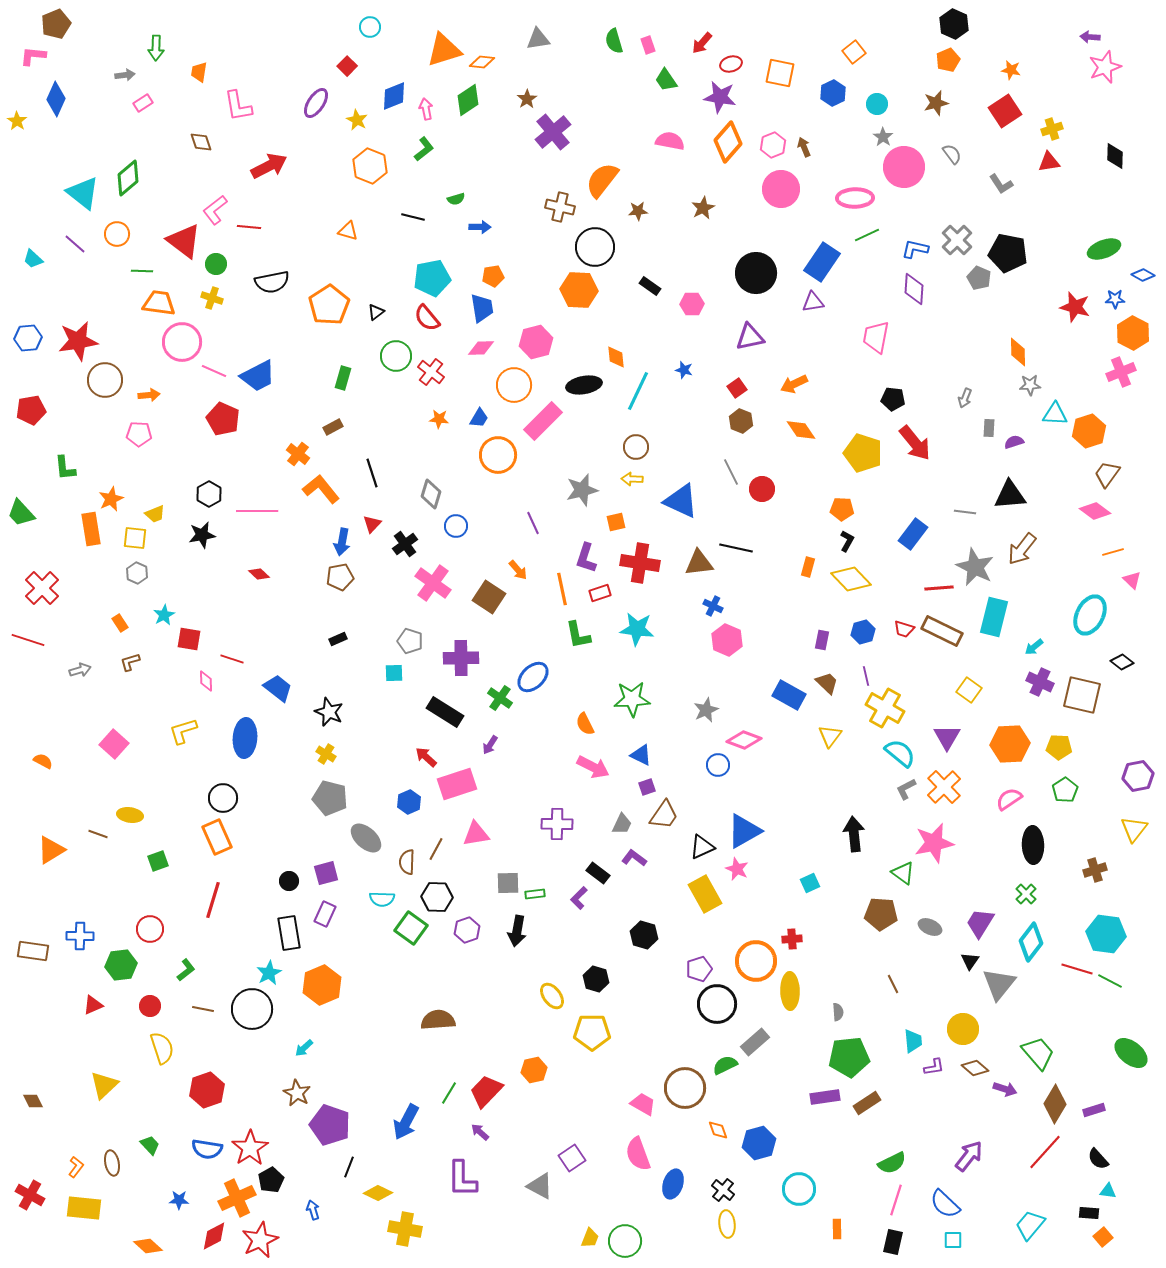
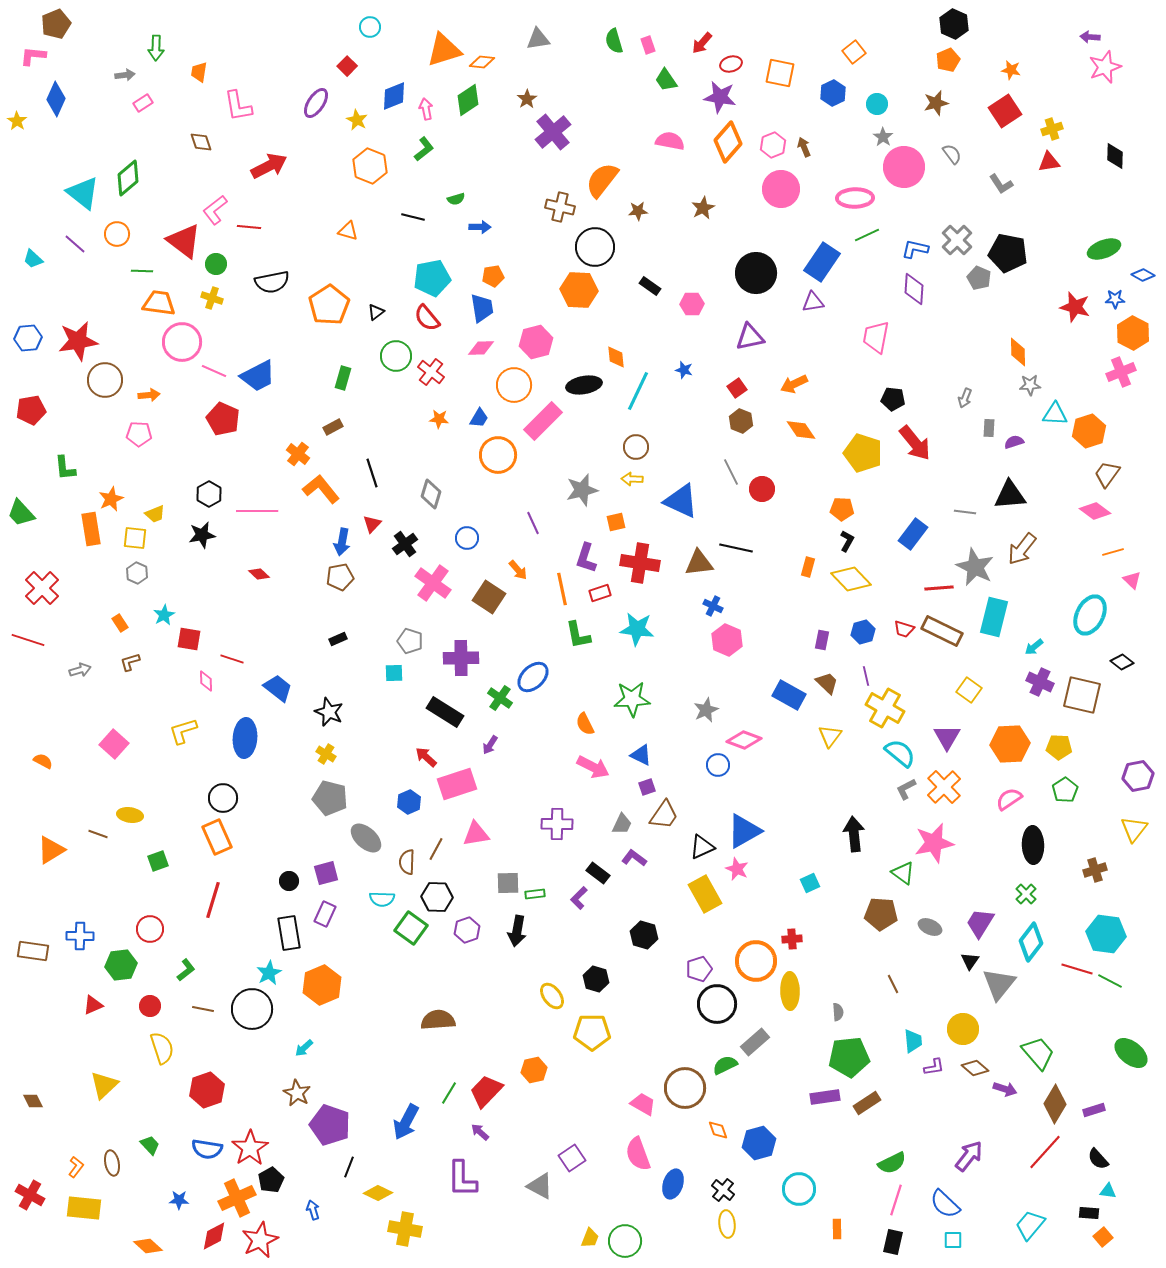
blue circle at (456, 526): moved 11 px right, 12 px down
